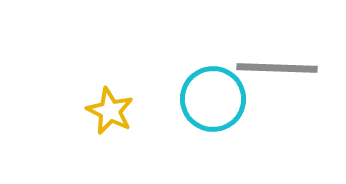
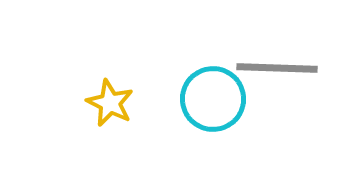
yellow star: moved 8 px up
